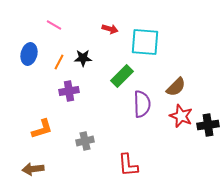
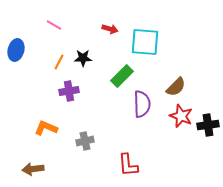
blue ellipse: moved 13 px left, 4 px up
orange L-shape: moved 4 px right, 1 px up; rotated 140 degrees counterclockwise
